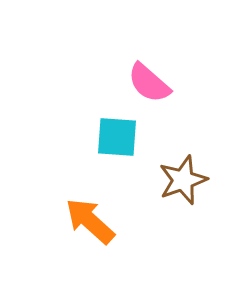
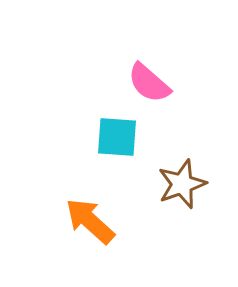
brown star: moved 1 px left, 4 px down
